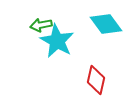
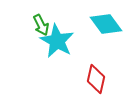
green arrow: rotated 105 degrees counterclockwise
red diamond: moved 1 px up
